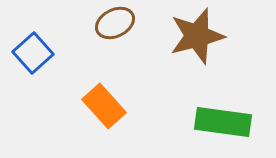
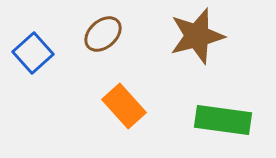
brown ellipse: moved 12 px left, 11 px down; rotated 15 degrees counterclockwise
orange rectangle: moved 20 px right
green rectangle: moved 2 px up
